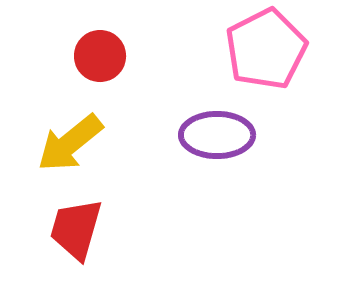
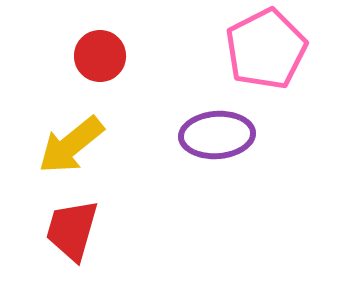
purple ellipse: rotated 4 degrees counterclockwise
yellow arrow: moved 1 px right, 2 px down
red trapezoid: moved 4 px left, 1 px down
